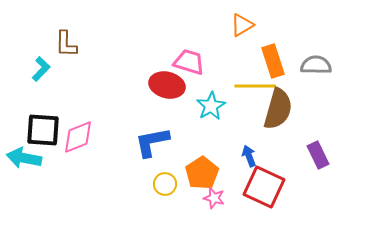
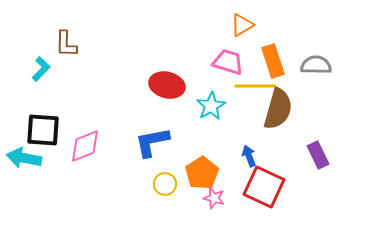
pink trapezoid: moved 39 px right
pink diamond: moved 7 px right, 9 px down
